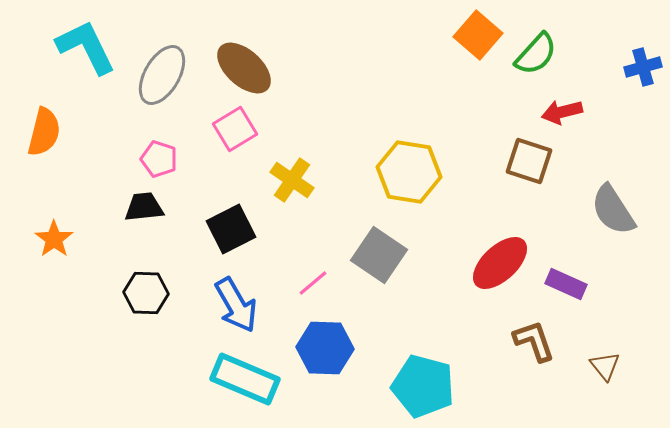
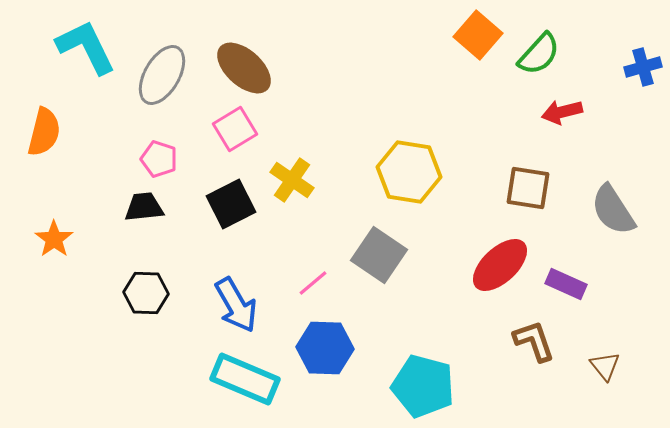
green semicircle: moved 3 px right
brown square: moved 1 px left, 27 px down; rotated 9 degrees counterclockwise
black square: moved 25 px up
red ellipse: moved 2 px down
